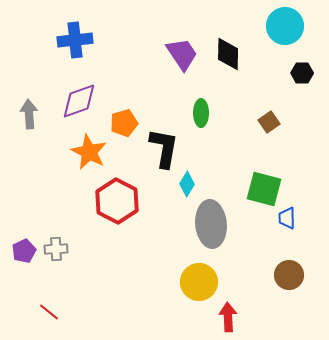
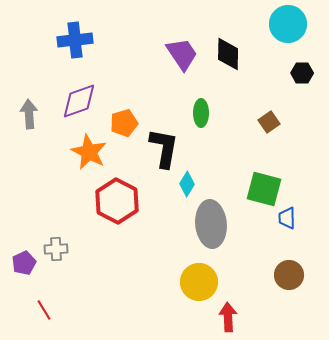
cyan circle: moved 3 px right, 2 px up
purple pentagon: moved 12 px down
red line: moved 5 px left, 2 px up; rotated 20 degrees clockwise
